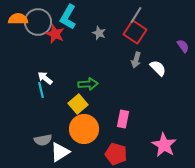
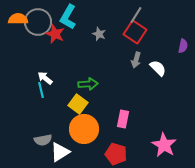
gray star: moved 1 px down
purple semicircle: rotated 48 degrees clockwise
yellow square: rotated 12 degrees counterclockwise
